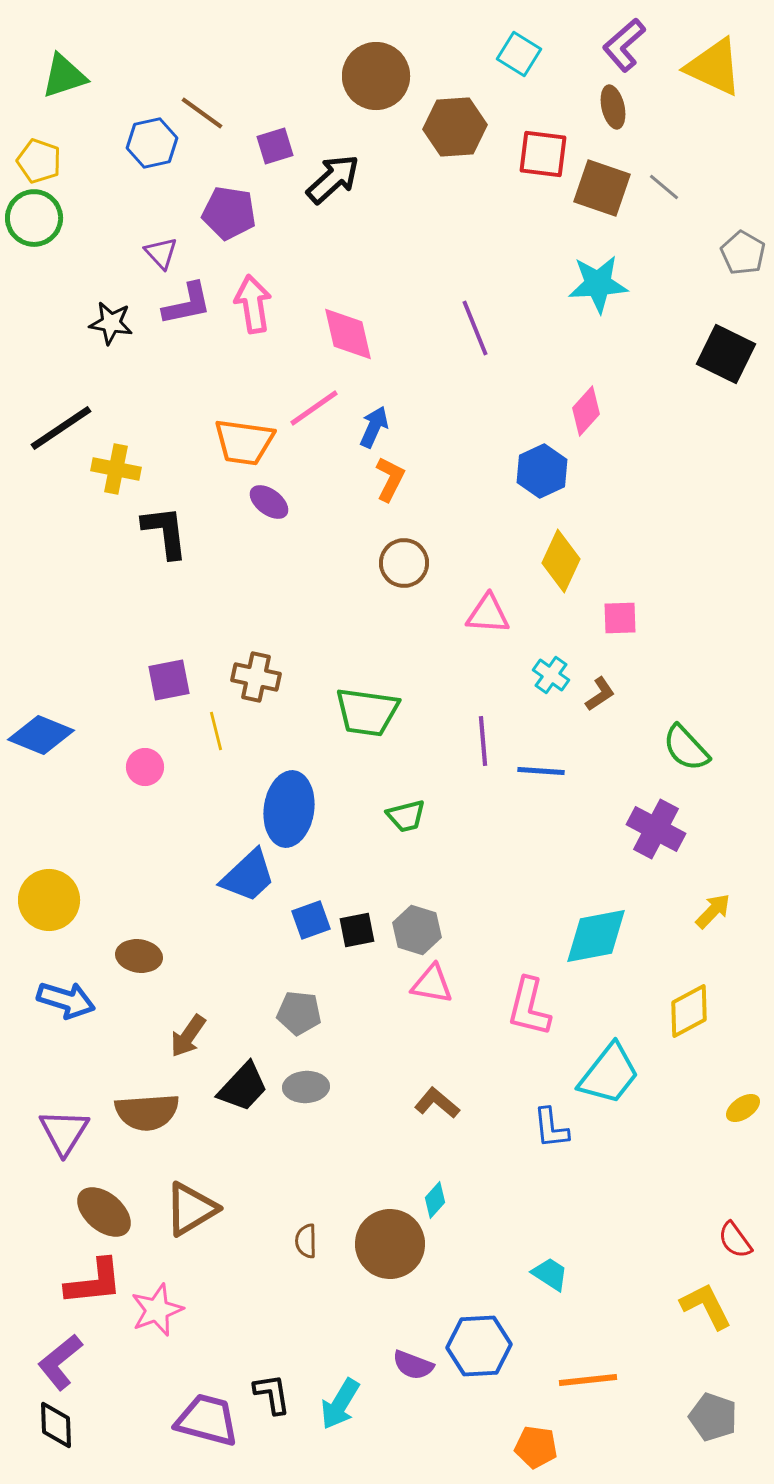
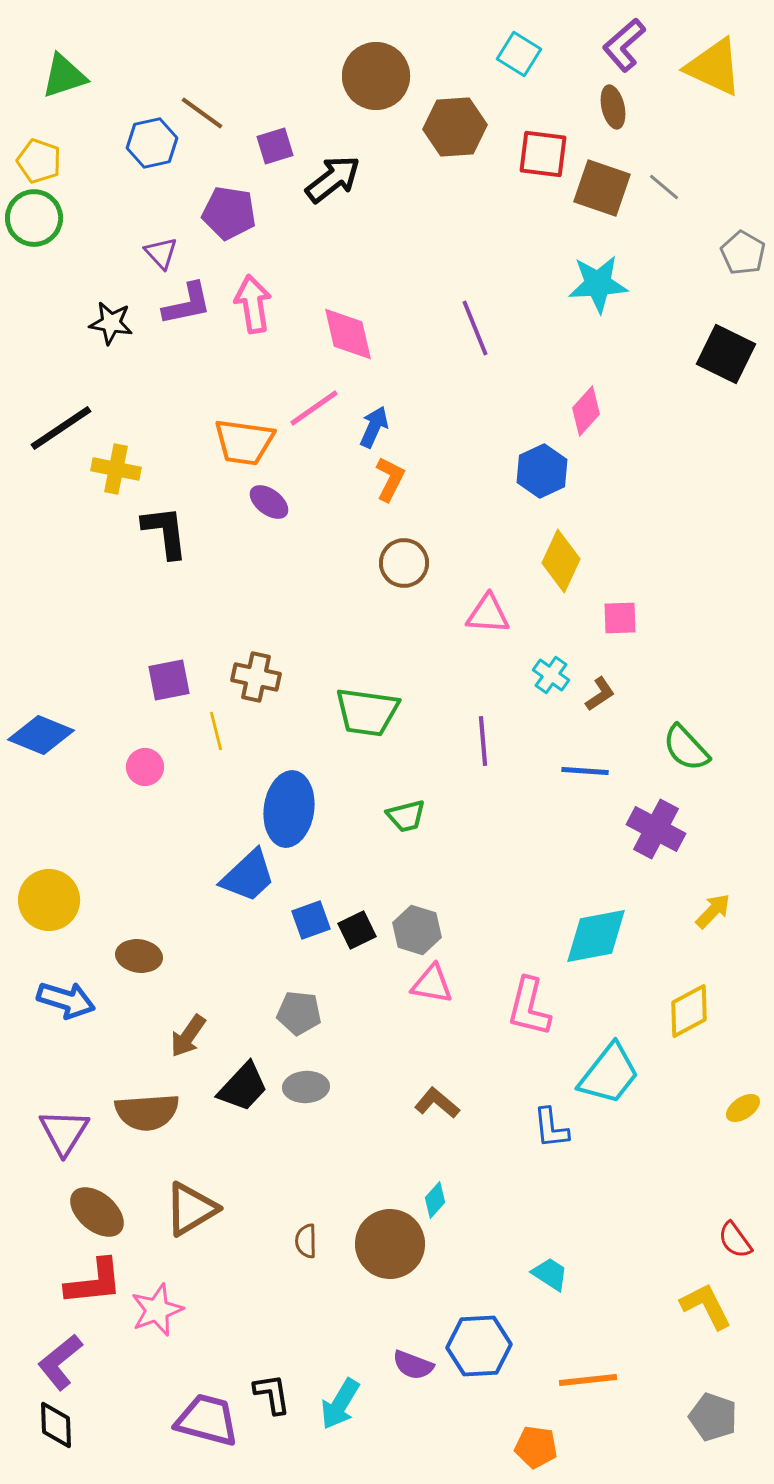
black arrow at (333, 179): rotated 4 degrees clockwise
blue line at (541, 771): moved 44 px right
black square at (357, 930): rotated 15 degrees counterclockwise
brown ellipse at (104, 1212): moved 7 px left
